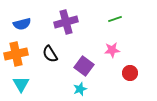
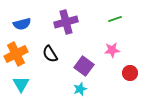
orange cross: rotated 15 degrees counterclockwise
